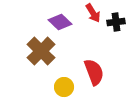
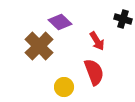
red arrow: moved 4 px right, 28 px down
black cross: moved 7 px right, 3 px up; rotated 24 degrees clockwise
brown cross: moved 2 px left, 5 px up
